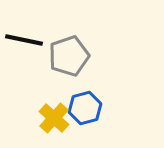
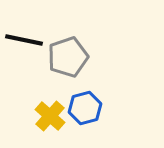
gray pentagon: moved 1 px left, 1 px down
yellow cross: moved 4 px left, 2 px up
